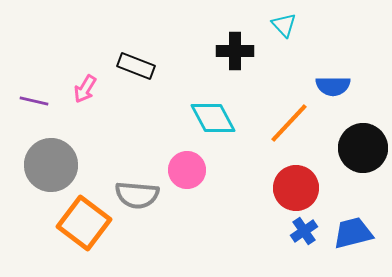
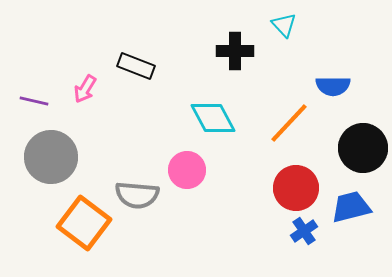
gray circle: moved 8 px up
blue trapezoid: moved 2 px left, 26 px up
